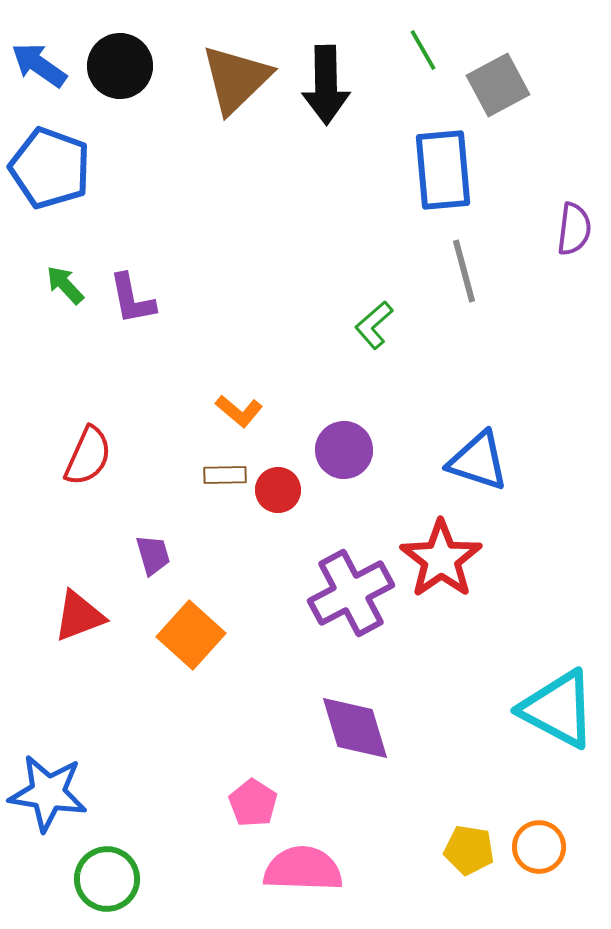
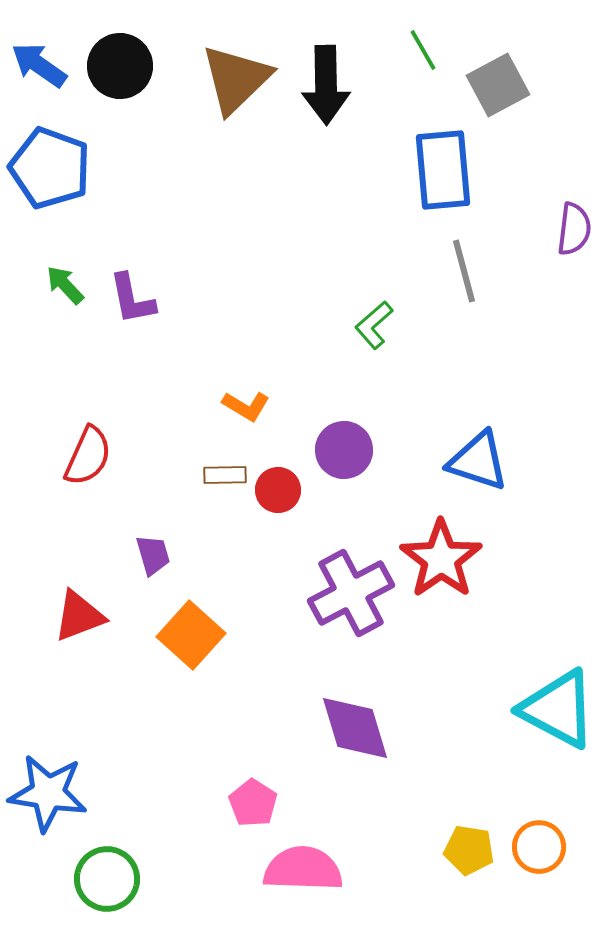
orange L-shape: moved 7 px right, 5 px up; rotated 9 degrees counterclockwise
